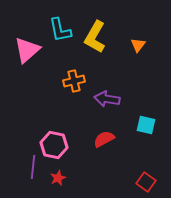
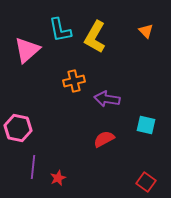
orange triangle: moved 8 px right, 14 px up; rotated 21 degrees counterclockwise
pink hexagon: moved 36 px left, 17 px up
